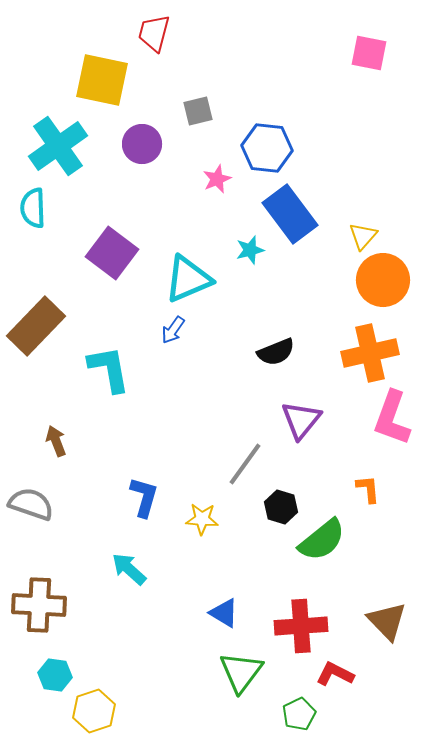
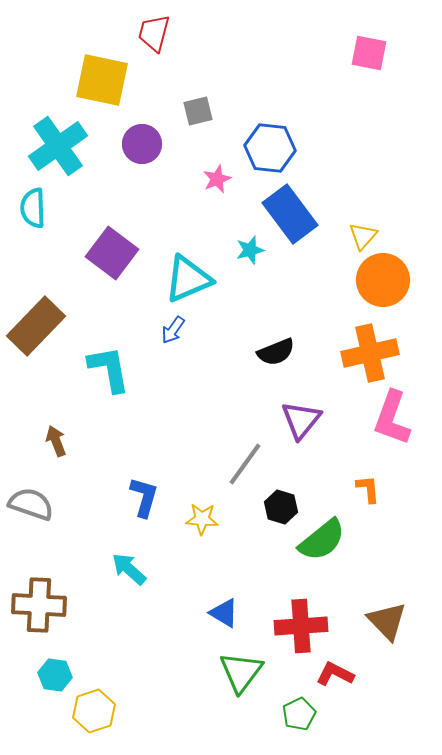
blue hexagon: moved 3 px right
